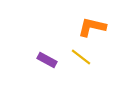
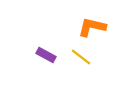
purple rectangle: moved 1 px left, 5 px up
